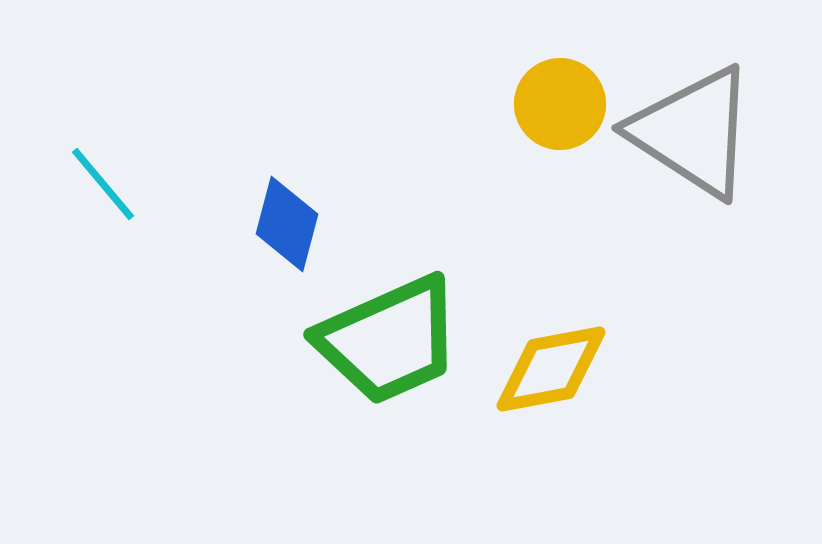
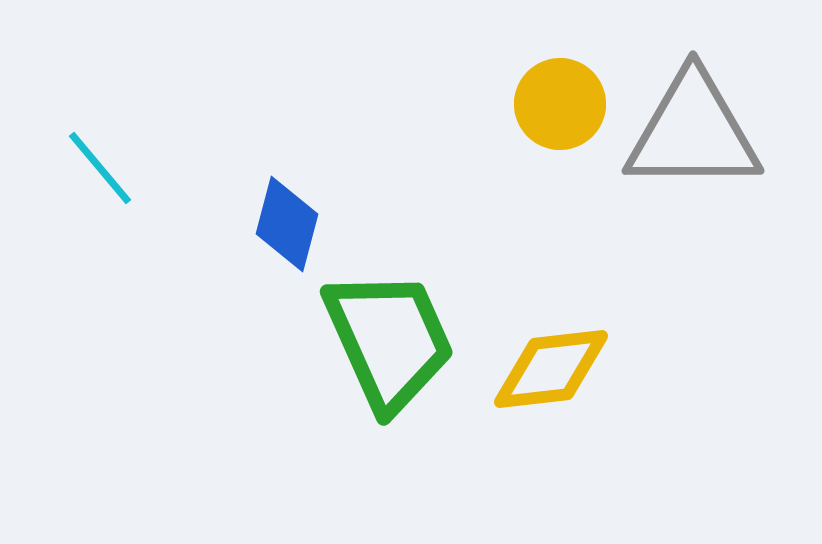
gray triangle: rotated 33 degrees counterclockwise
cyan line: moved 3 px left, 16 px up
green trapezoid: rotated 90 degrees counterclockwise
yellow diamond: rotated 4 degrees clockwise
